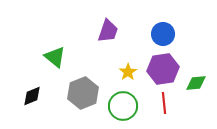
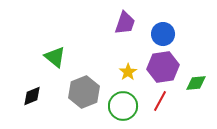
purple trapezoid: moved 17 px right, 8 px up
purple hexagon: moved 2 px up
gray hexagon: moved 1 px right, 1 px up
red line: moved 4 px left, 2 px up; rotated 35 degrees clockwise
